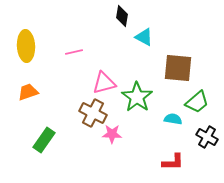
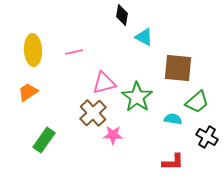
black diamond: moved 1 px up
yellow ellipse: moved 7 px right, 4 px down
orange trapezoid: rotated 15 degrees counterclockwise
brown cross: rotated 20 degrees clockwise
pink star: moved 1 px right, 1 px down
